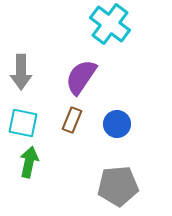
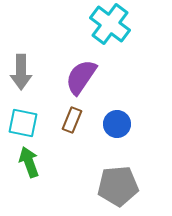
green arrow: rotated 32 degrees counterclockwise
